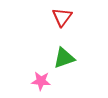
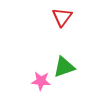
green triangle: moved 9 px down
